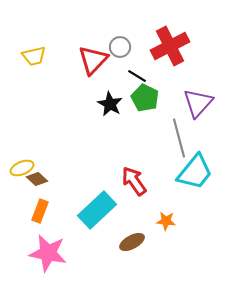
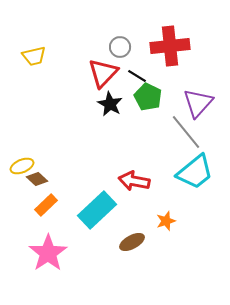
red cross: rotated 21 degrees clockwise
red triangle: moved 10 px right, 13 px down
green pentagon: moved 3 px right, 1 px up
gray line: moved 7 px right, 6 px up; rotated 24 degrees counterclockwise
yellow ellipse: moved 2 px up
cyan trapezoid: rotated 12 degrees clockwise
red arrow: rotated 44 degrees counterclockwise
orange rectangle: moved 6 px right, 6 px up; rotated 25 degrees clockwise
orange star: rotated 24 degrees counterclockwise
pink star: rotated 27 degrees clockwise
